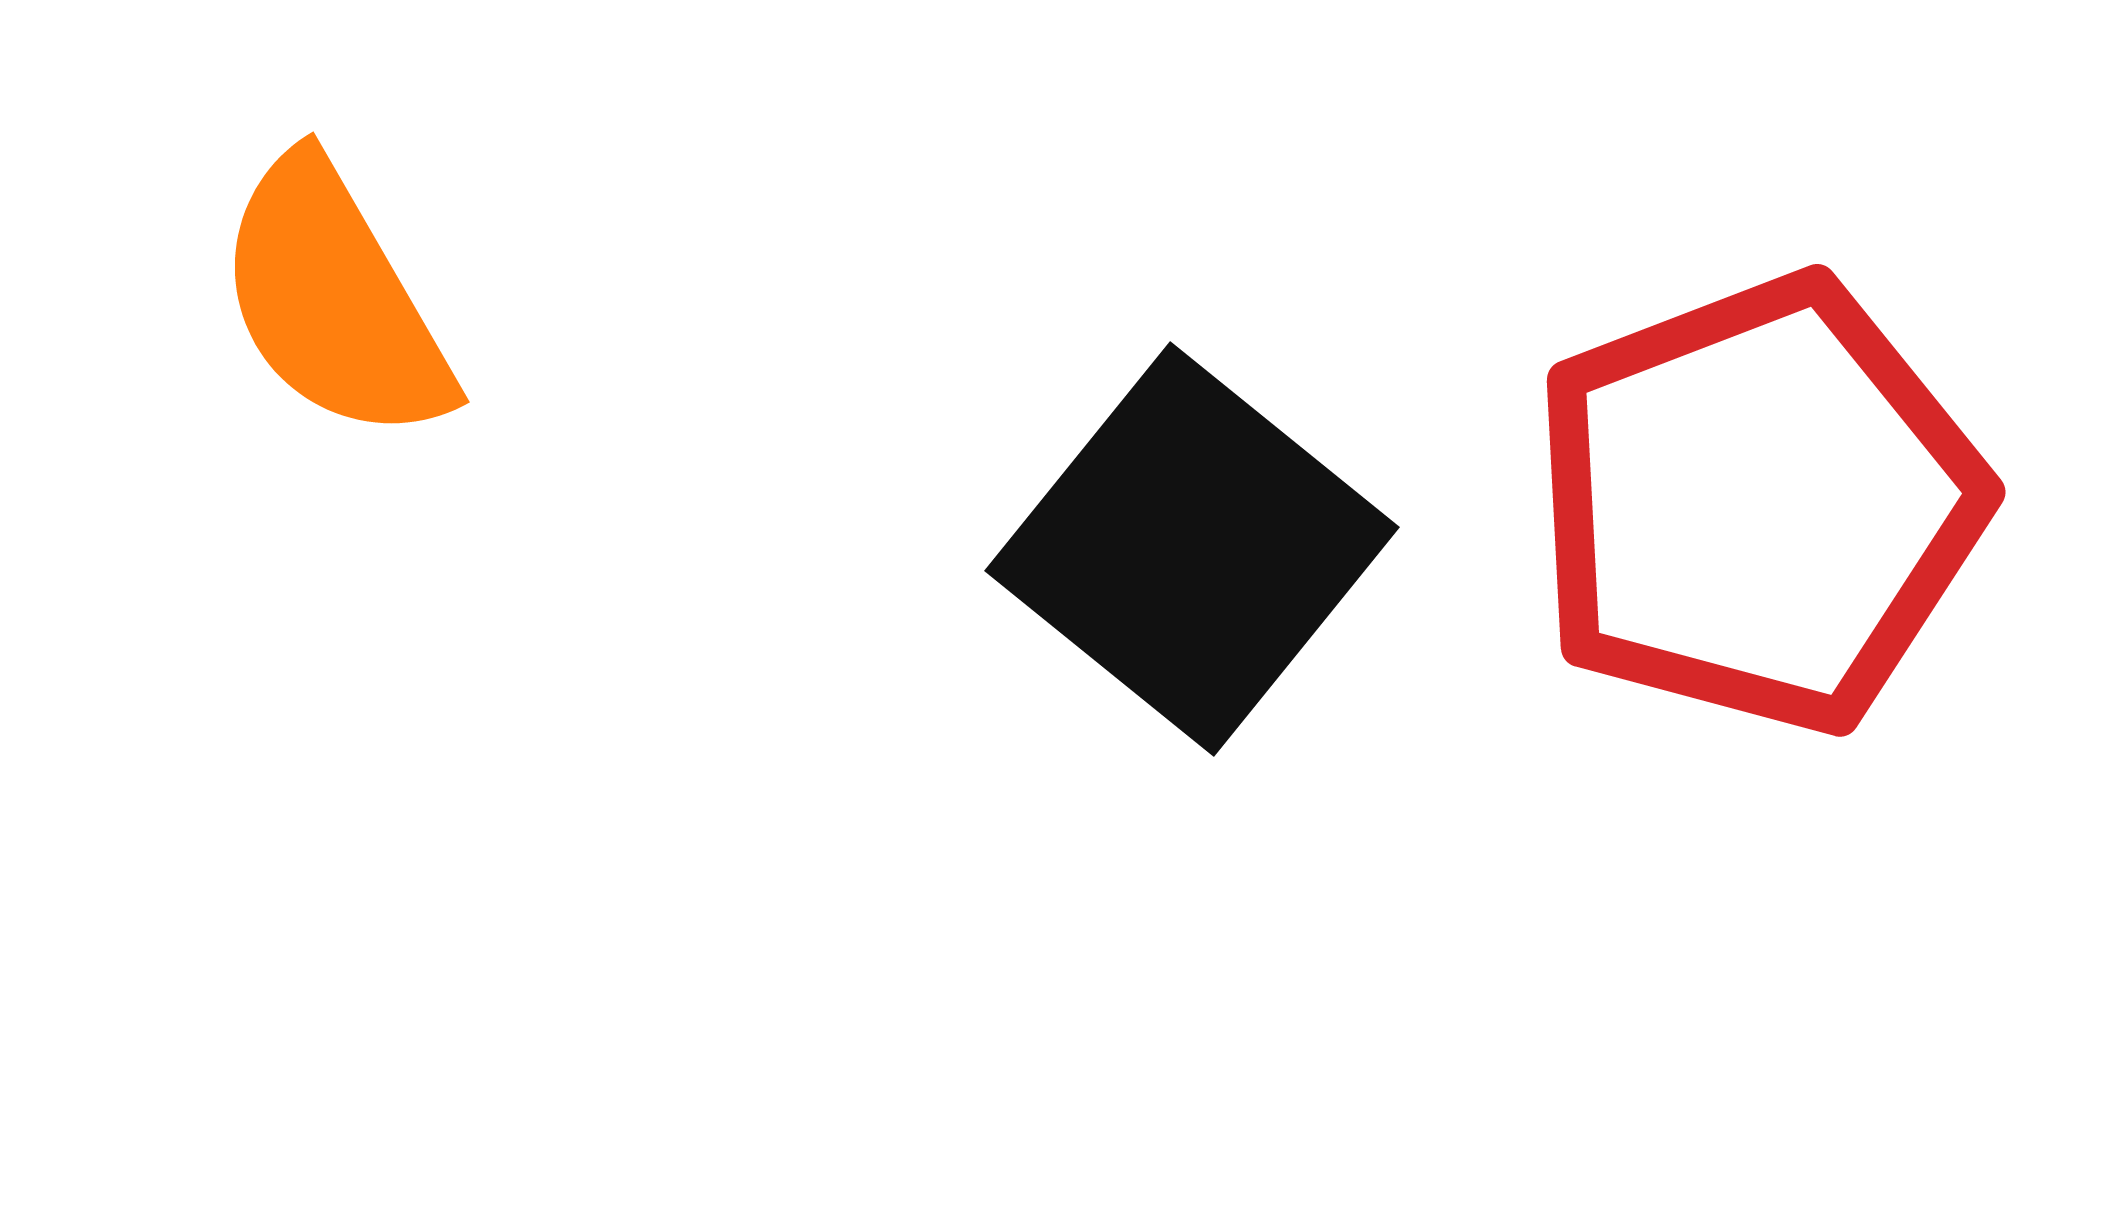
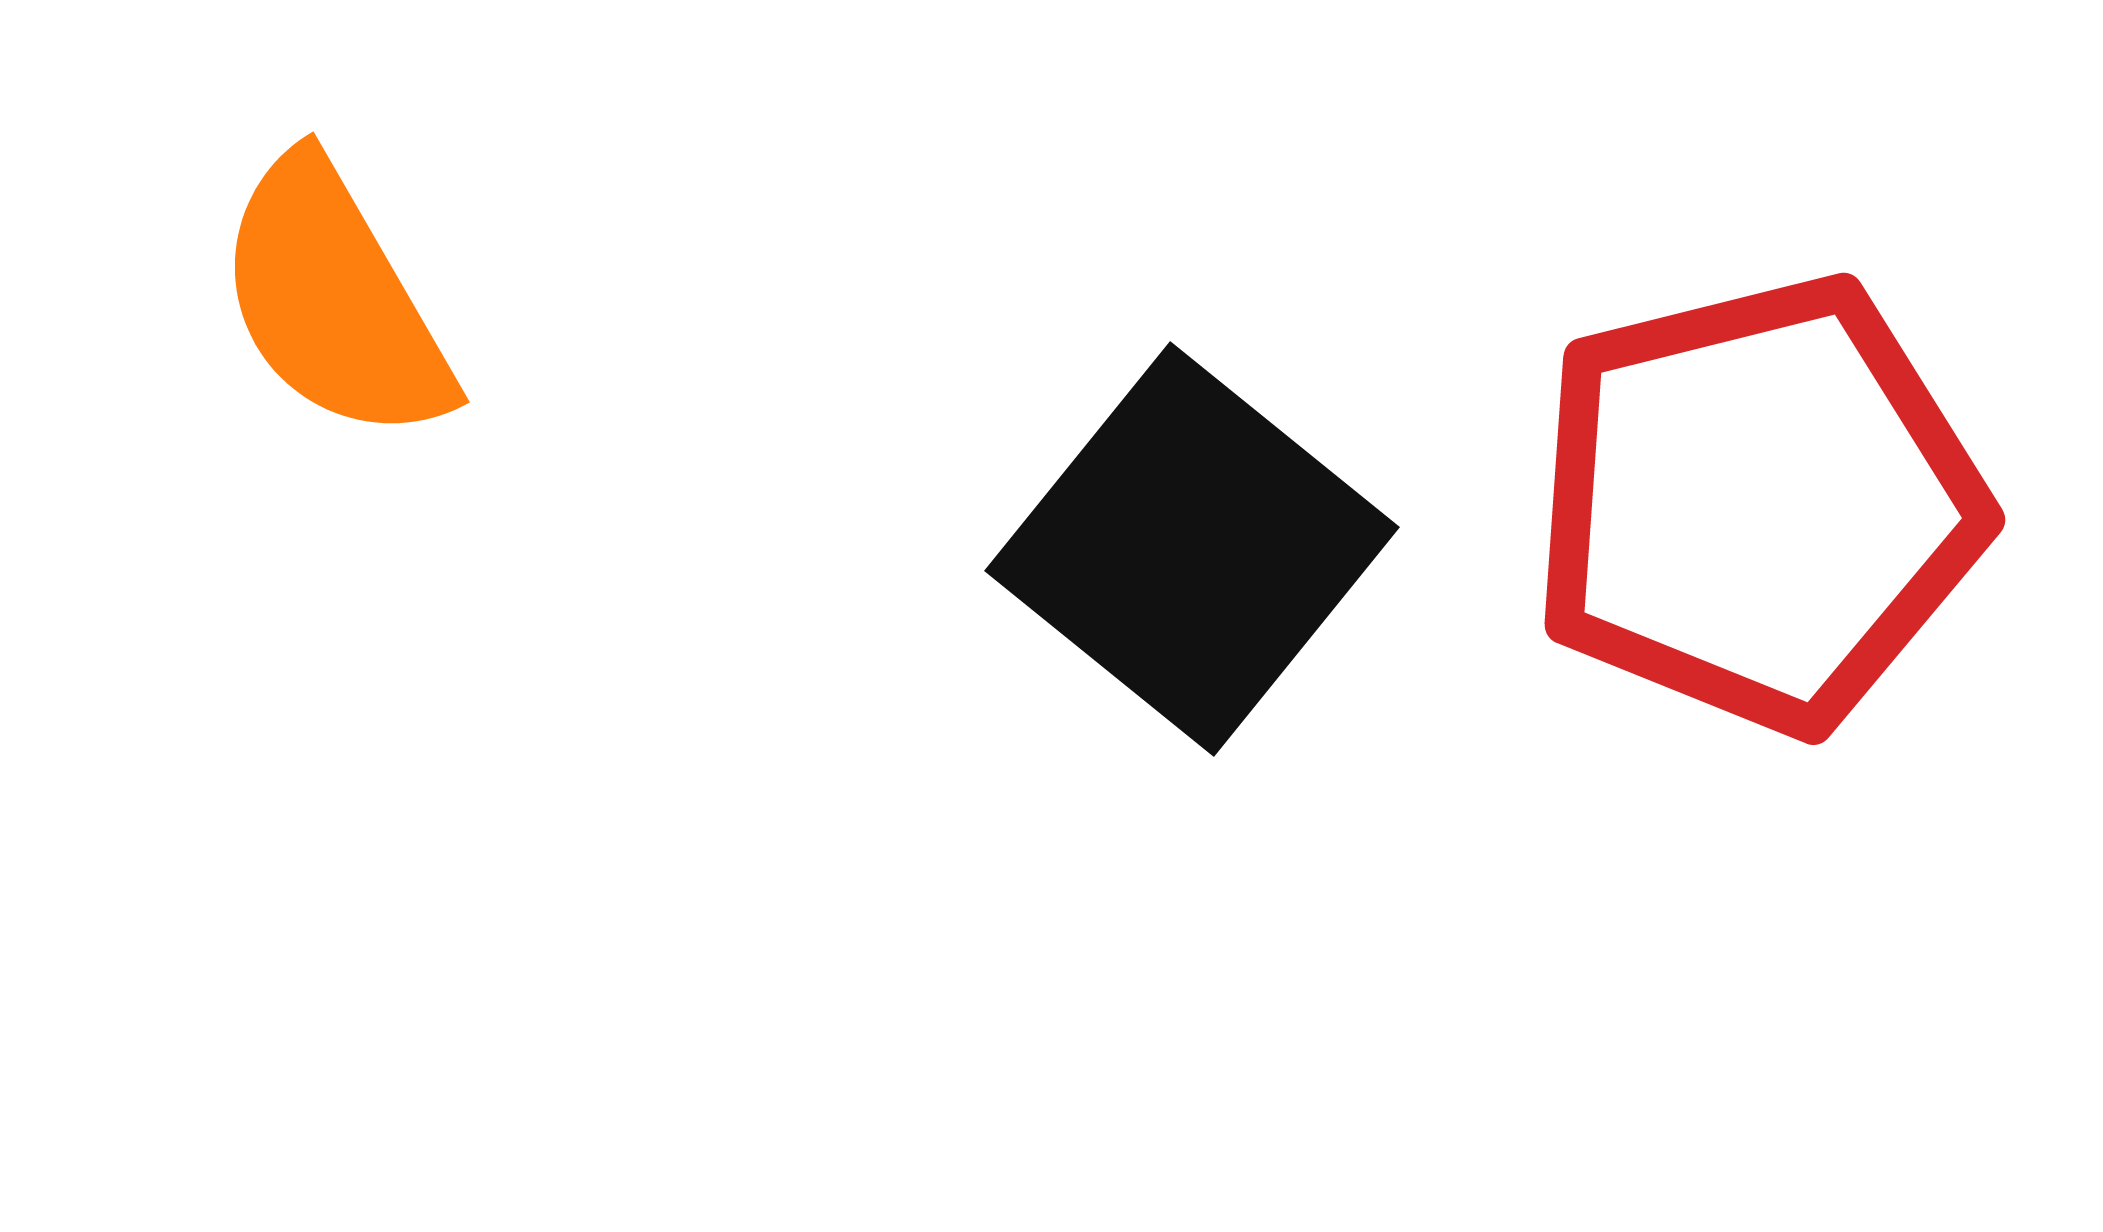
red pentagon: rotated 7 degrees clockwise
